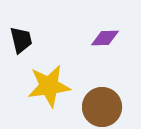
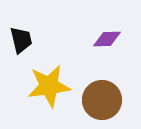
purple diamond: moved 2 px right, 1 px down
brown circle: moved 7 px up
